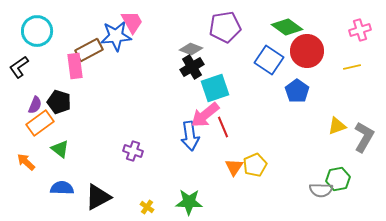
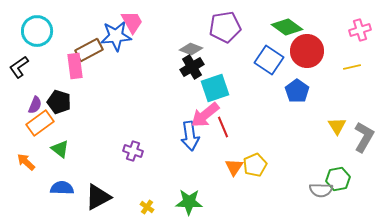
yellow triangle: rotated 42 degrees counterclockwise
